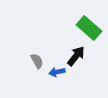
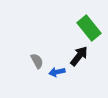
green rectangle: rotated 10 degrees clockwise
black arrow: moved 3 px right
